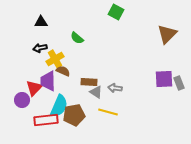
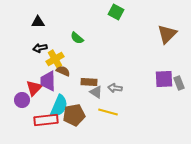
black triangle: moved 3 px left
